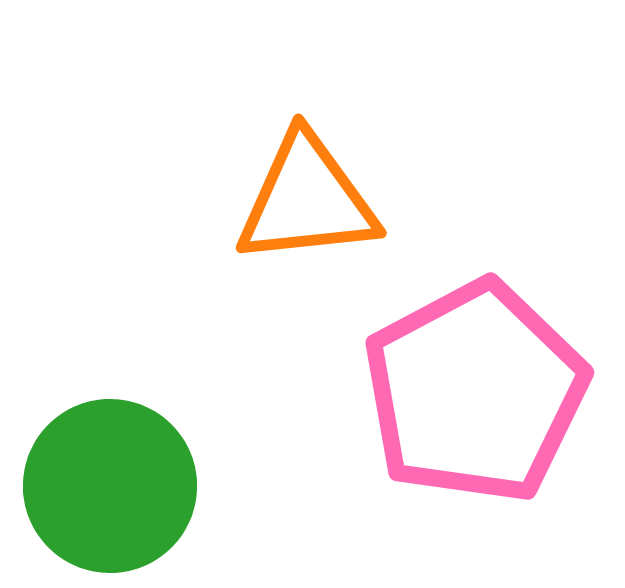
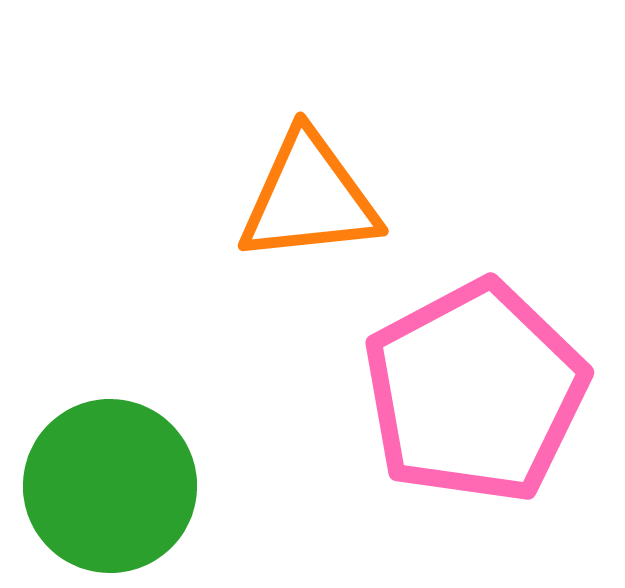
orange triangle: moved 2 px right, 2 px up
